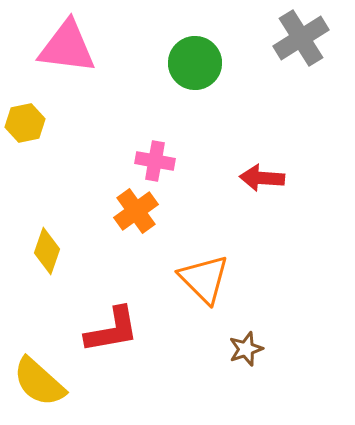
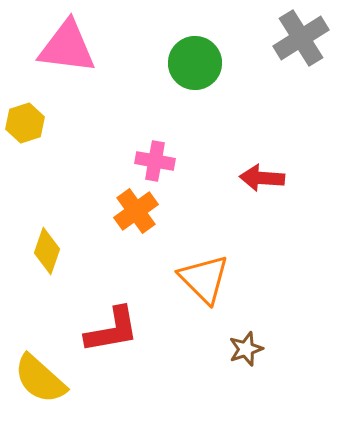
yellow hexagon: rotated 6 degrees counterclockwise
yellow semicircle: moved 1 px right, 3 px up
